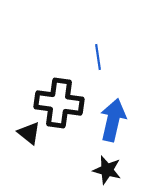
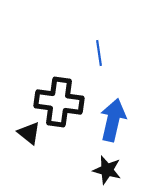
blue line: moved 1 px right, 4 px up
black cross: moved 1 px up
